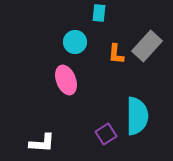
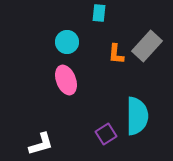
cyan circle: moved 8 px left
white L-shape: moved 1 px left, 1 px down; rotated 20 degrees counterclockwise
